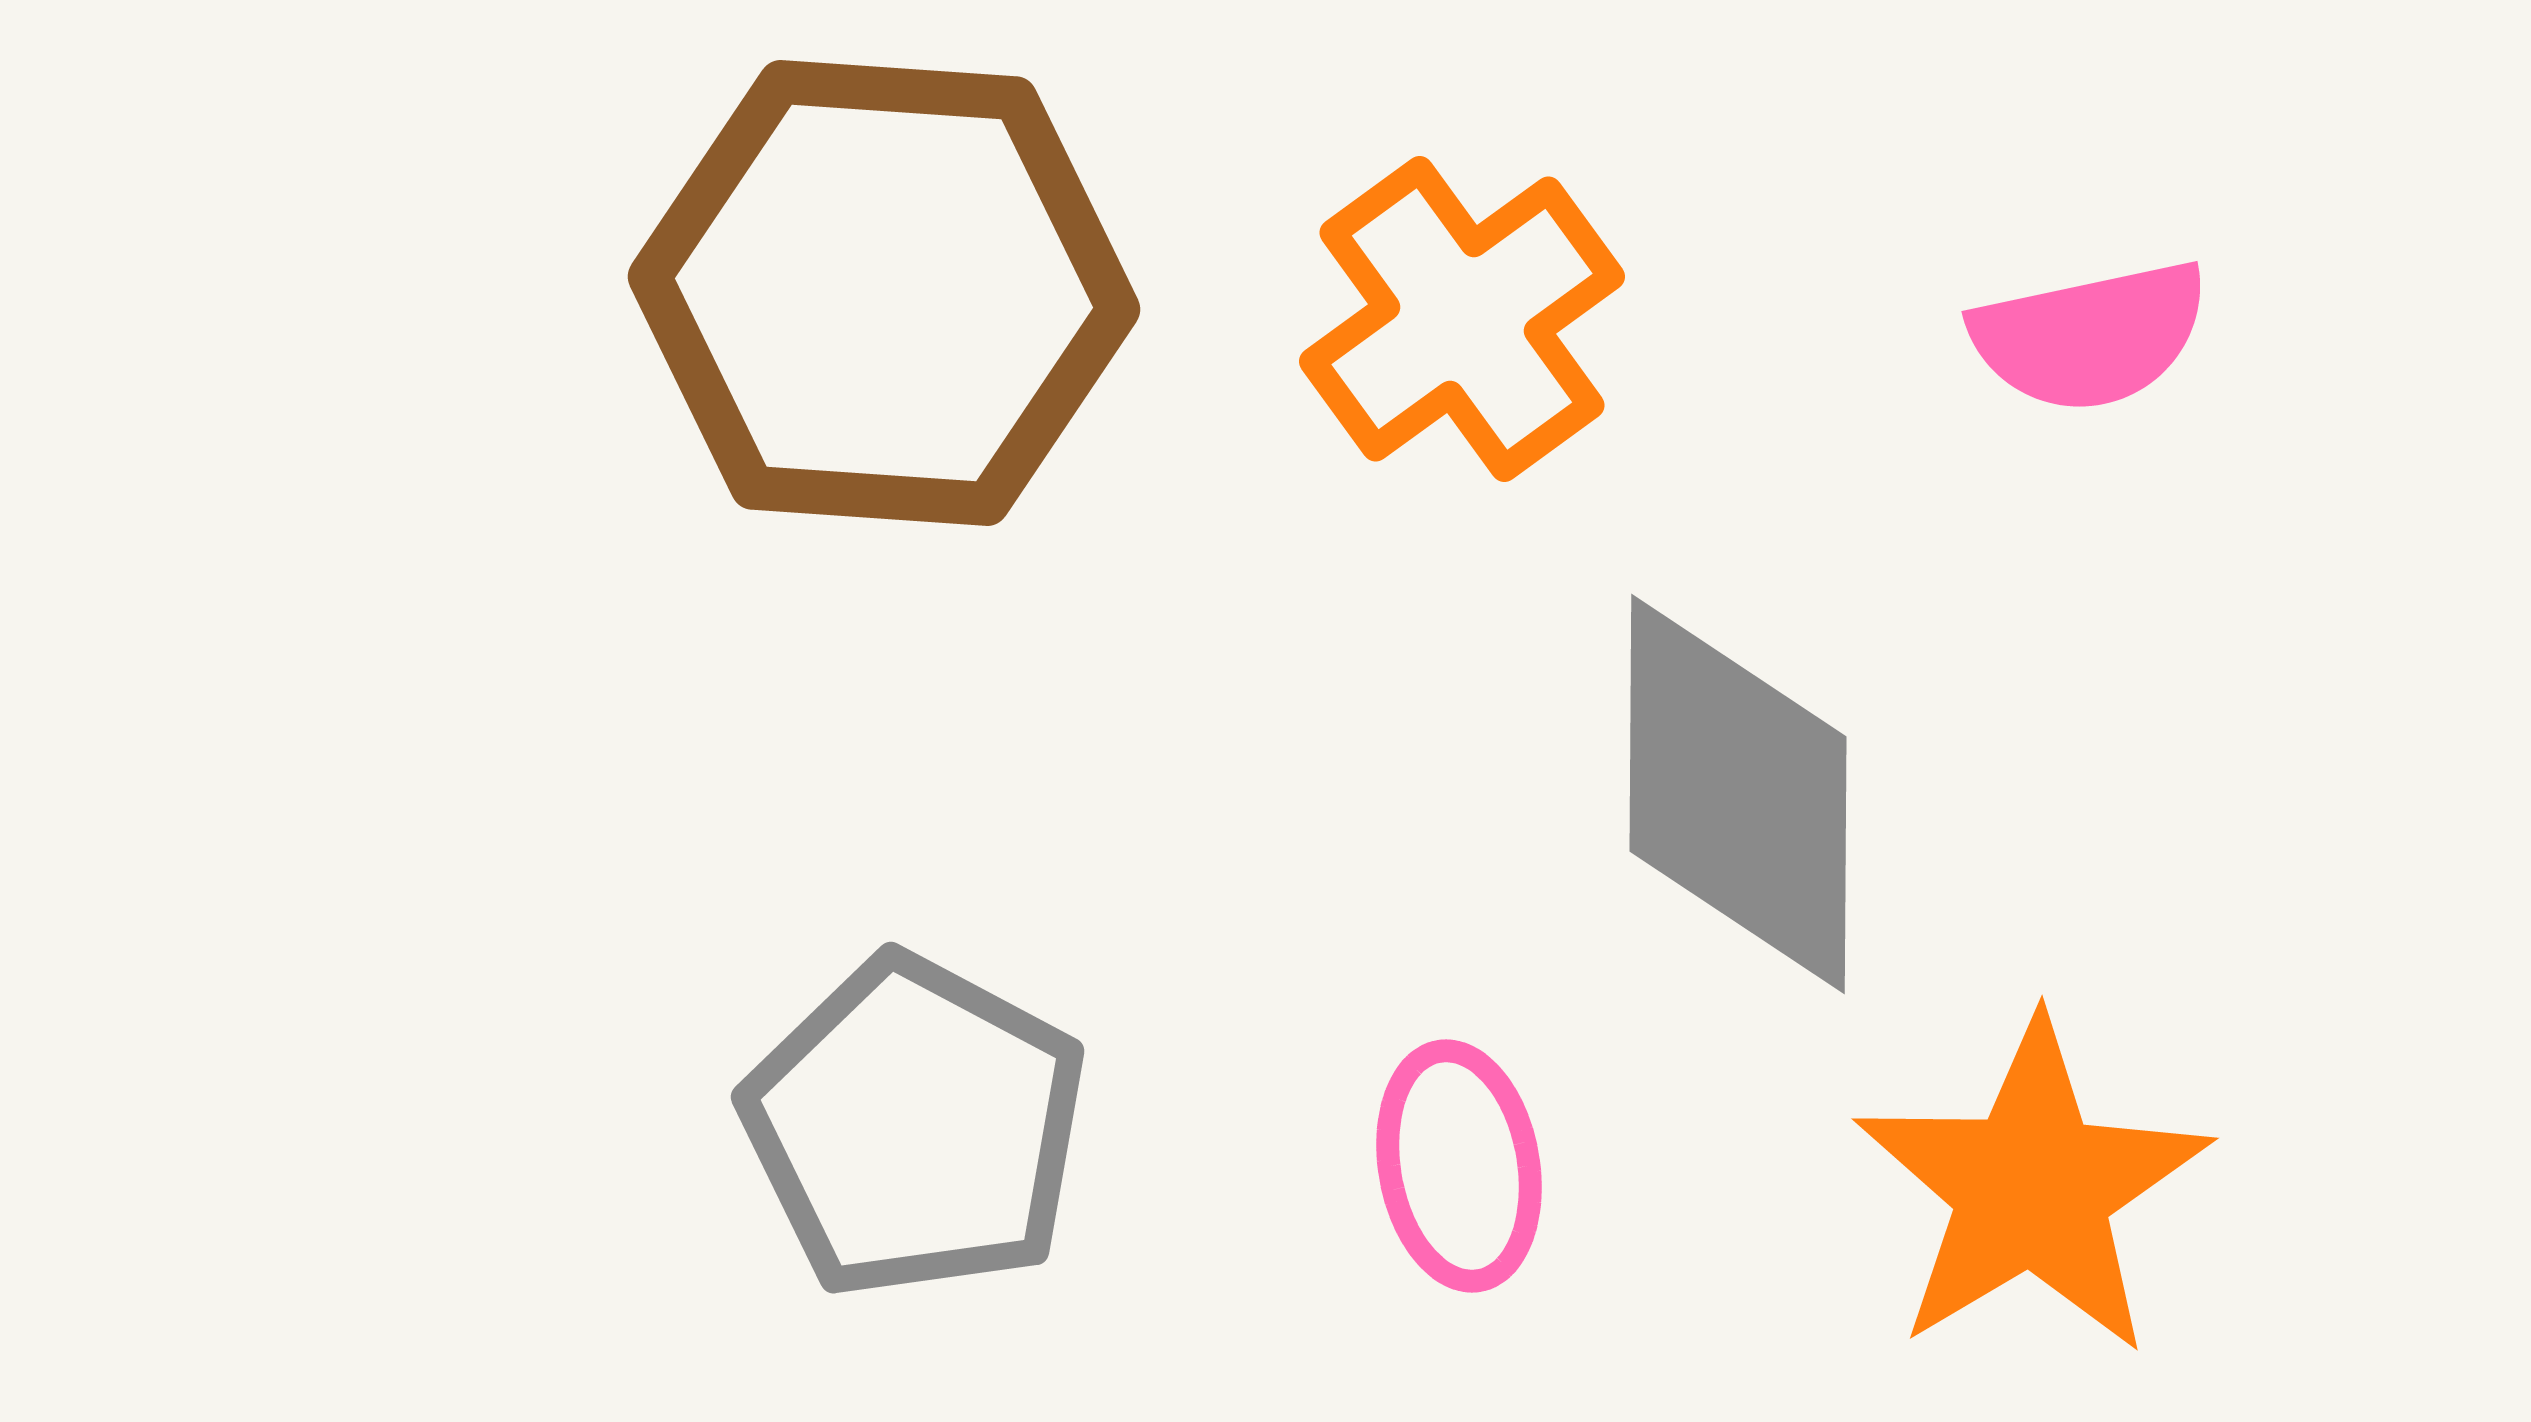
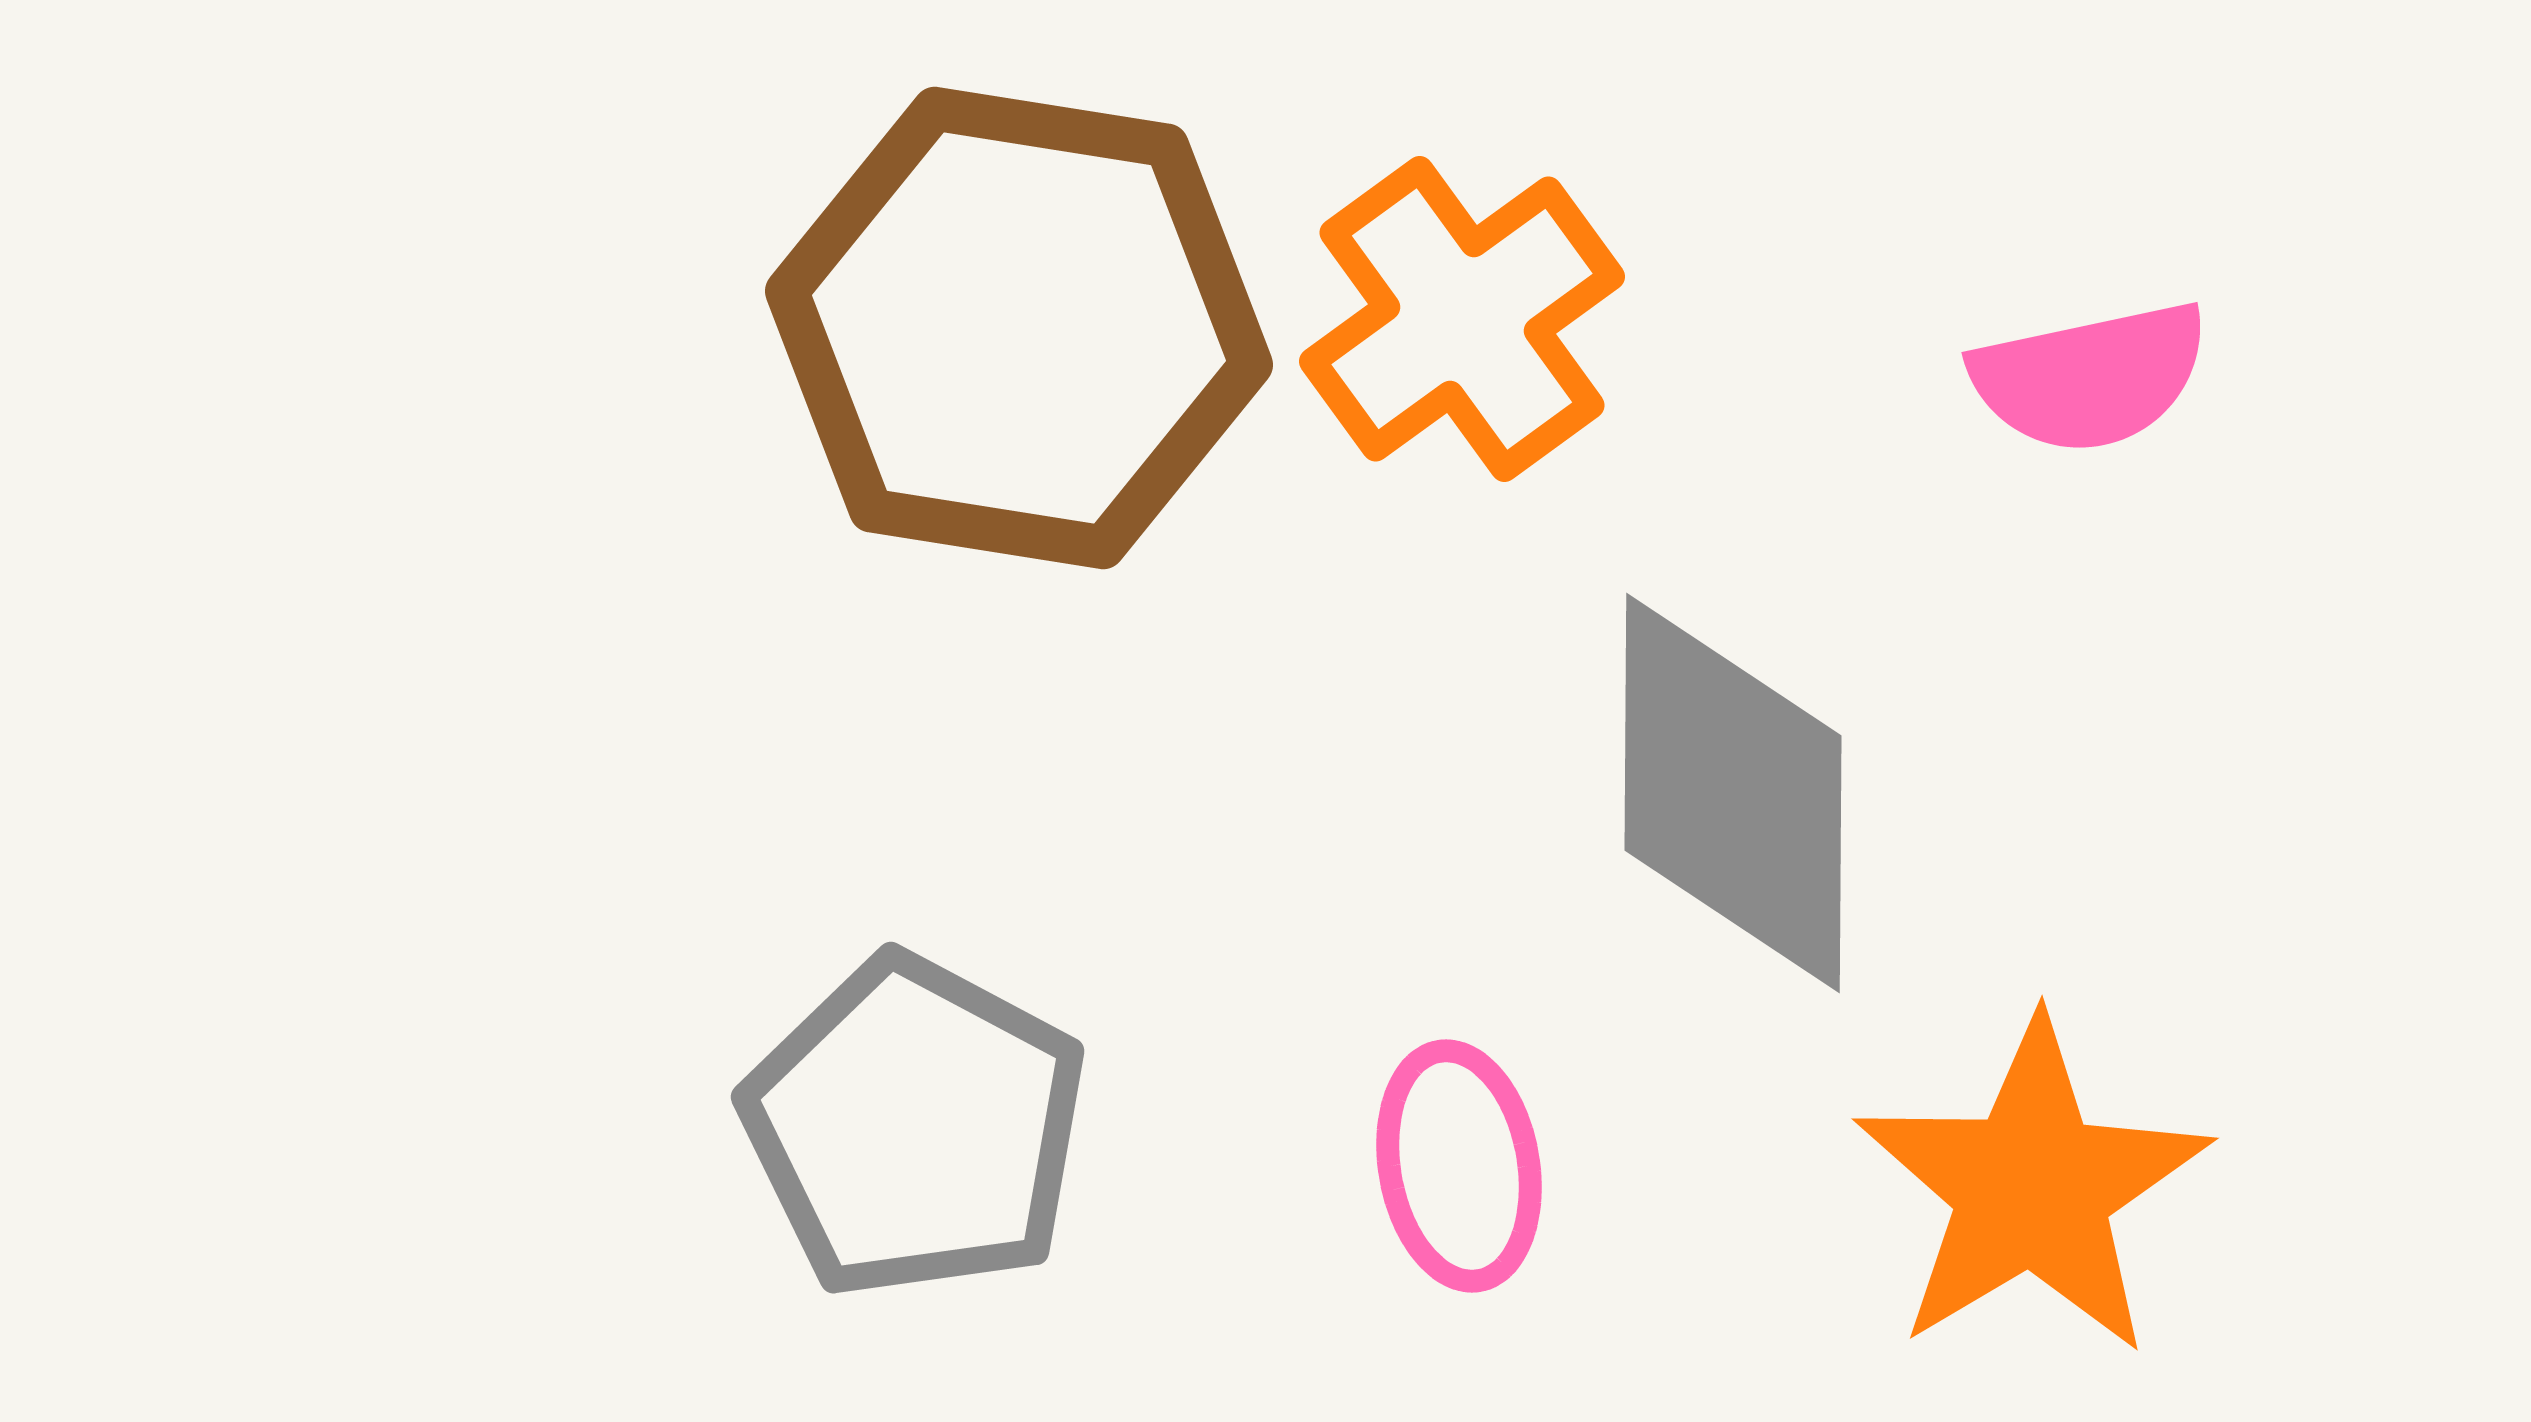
brown hexagon: moved 135 px right, 35 px down; rotated 5 degrees clockwise
pink semicircle: moved 41 px down
gray diamond: moved 5 px left, 1 px up
